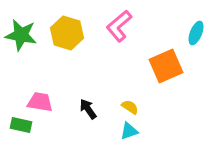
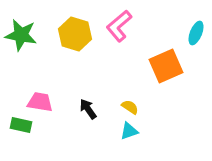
yellow hexagon: moved 8 px right, 1 px down
